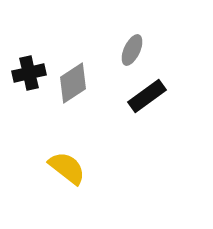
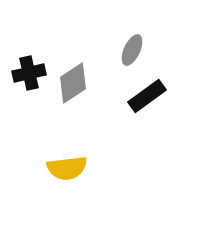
yellow semicircle: rotated 135 degrees clockwise
